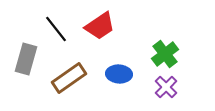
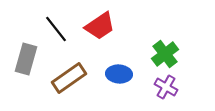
purple cross: rotated 15 degrees counterclockwise
